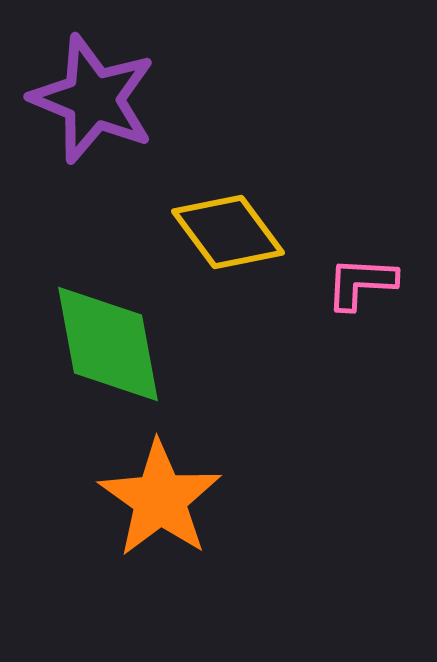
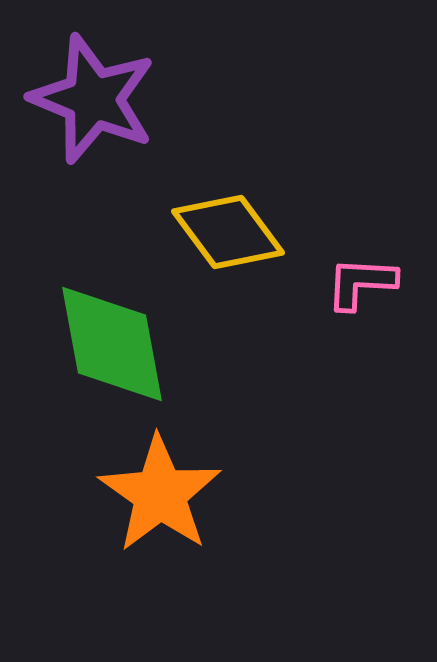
green diamond: moved 4 px right
orange star: moved 5 px up
